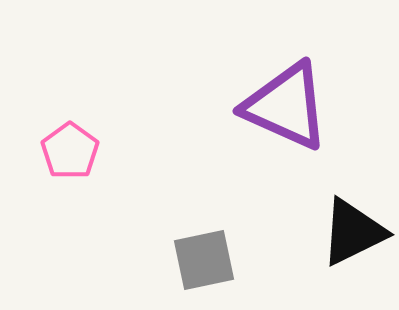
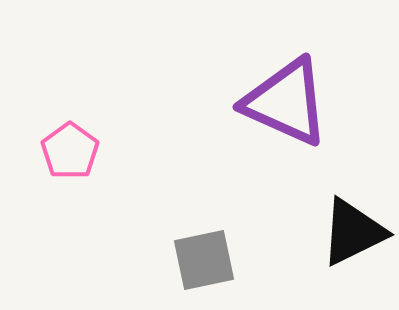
purple triangle: moved 4 px up
